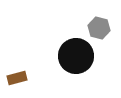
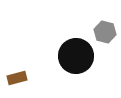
gray hexagon: moved 6 px right, 4 px down
